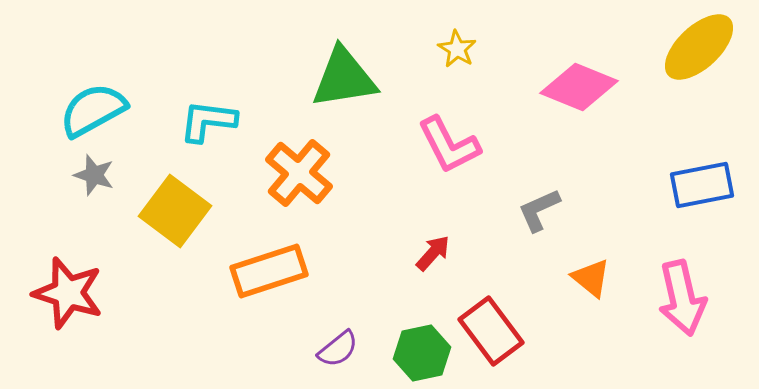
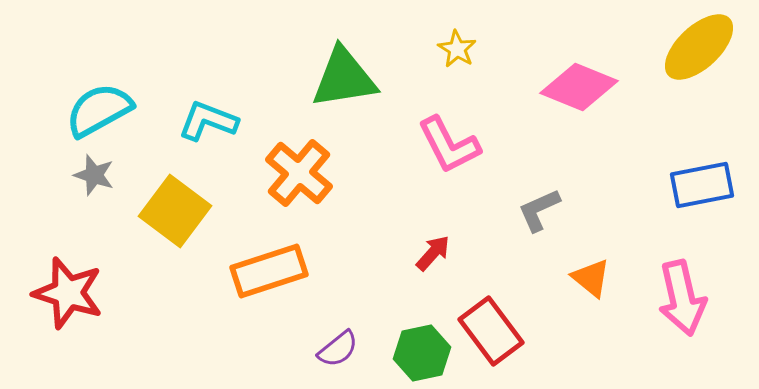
cyan semicircle: moved 6 px right
cyan L-shape: rotated 14 degrees clockwise
